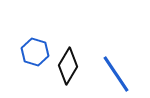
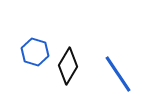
blue line: moved 2 px right
